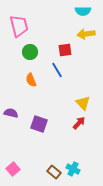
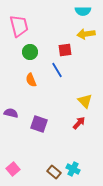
yellow triangle: moved 2 px right, 2 px up
